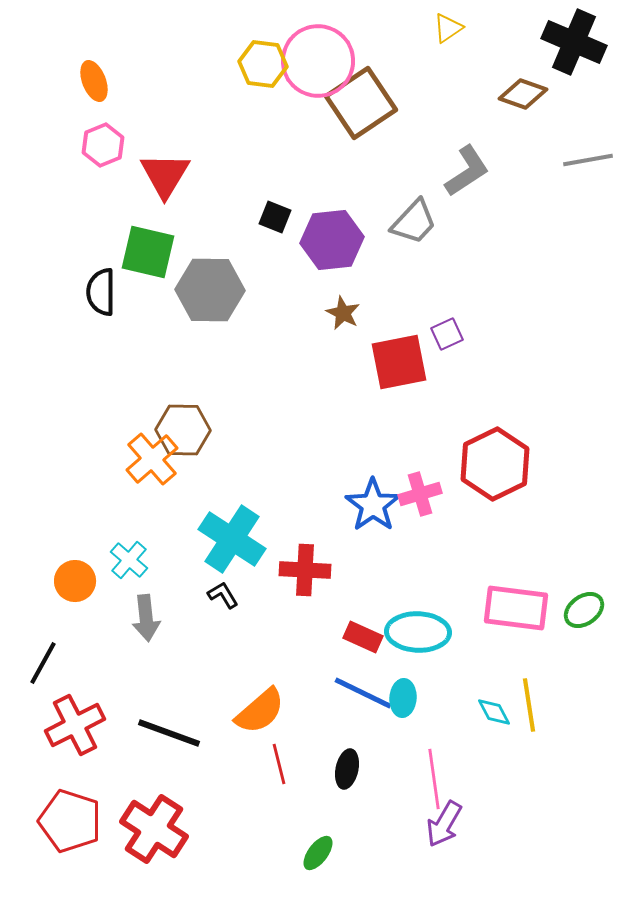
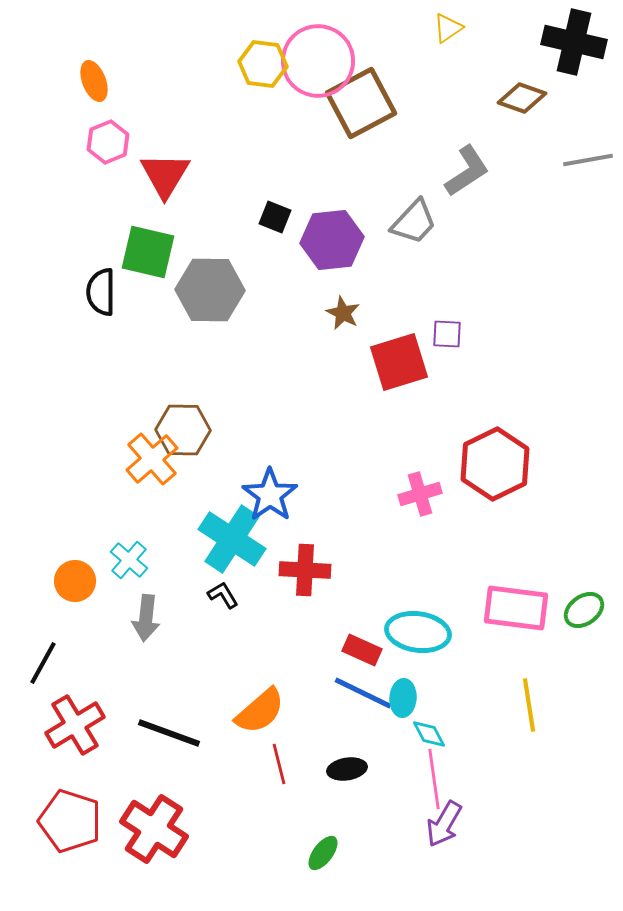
black cross at (574, 42): rotated 10 degrees counterclockwise
brown diamond at (523, 94): moved 1 px left, 4 px down
brown square at (361, 103): rotated 6 degrees clockwise
pink hexagon at (103, 145): moved 5 px right, 3 px up
purple square at (447, 334): rotated 28 degrees clockwise
red square at (399, 362): rotated 6 degrees counterclockwise
blue star at (373, 505): moved 103 px left, 10 px up
gray arrow at (146, 618): rotated 12 degrees clockwise
cyan ellipse at (418, 632): rotated 6 degrees clockwise
red rectangle at (363, 637): moved 1 px left, 13 px down
cyan diamond at (494, 712): moved 65 px left, 22 px down
red cross at (75, 725): rotated 4 degrees counterclockwise
black ellipse at (347, 769): rotated 69 degrees clockwise
green ellipse at (318, 853): moved 5 px right
